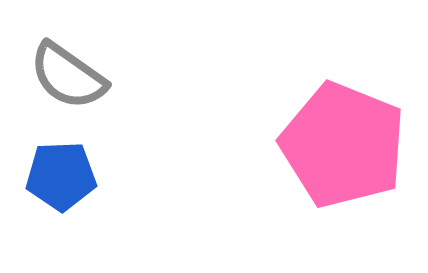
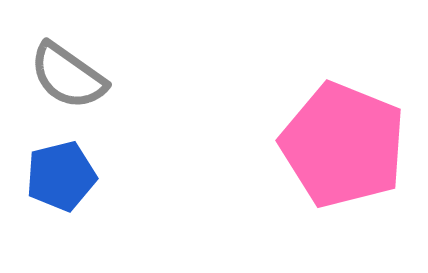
blue pentagon: rotated 12 degrees counterclockwise
